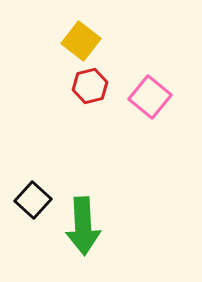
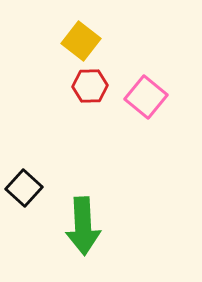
red hexagon: rotated 12 degrees clockwise
pink square: moved 4 px left
black square: moved 9 px left, 12 px up
